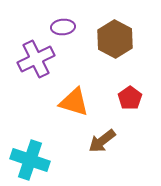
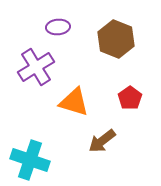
purple ellipse: moved 5 px left
brown hexagon: moved 1 px right; rotated 6 degrees counterclockwise
purple cross: moved 8 px down; rotated 6 degrees counterclockwise
